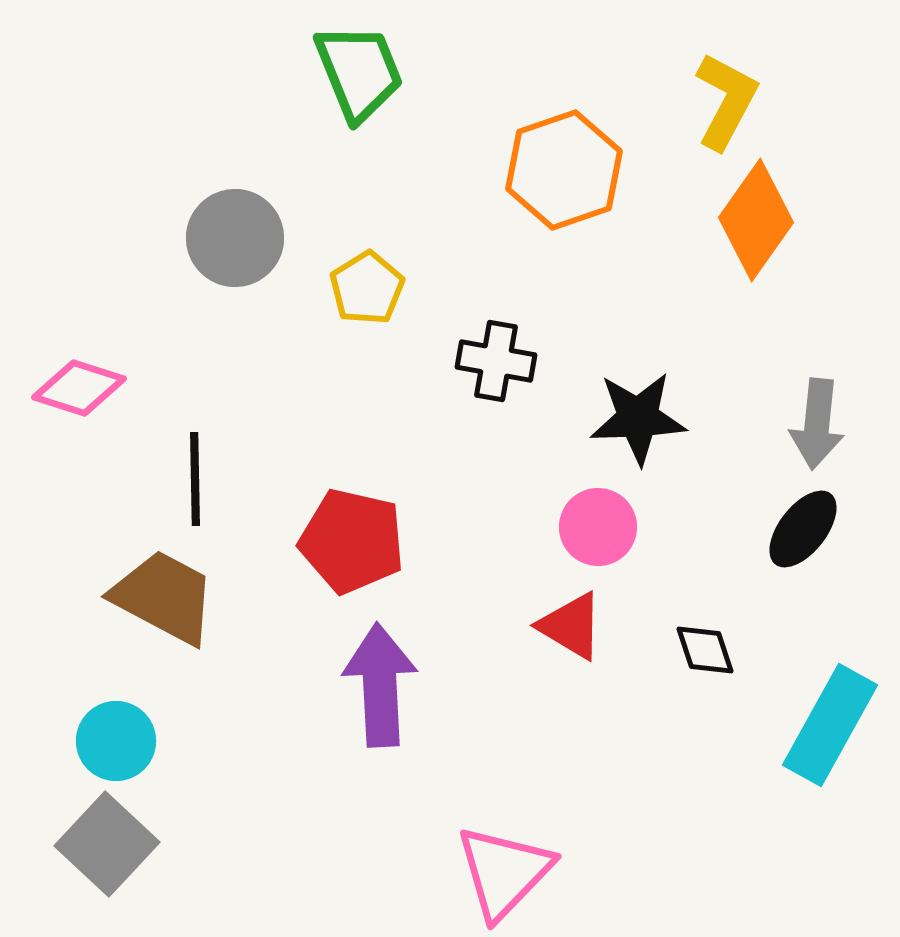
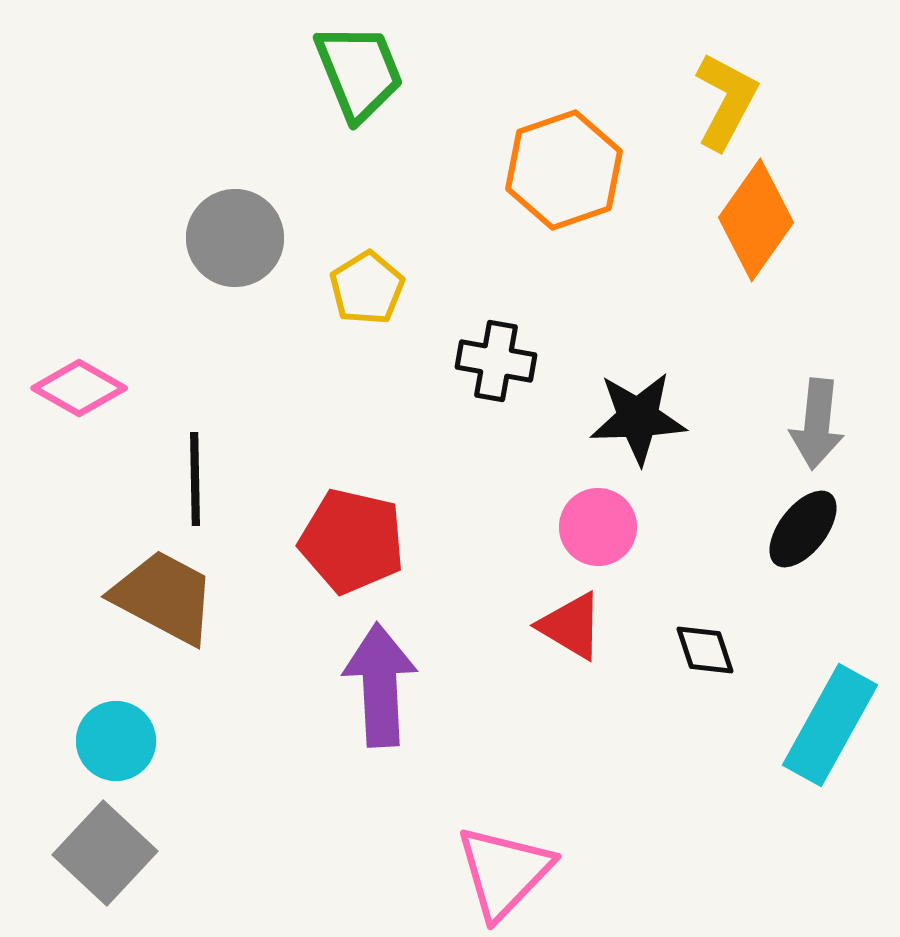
pink diamond: rotated 12 degrees clockwise
gray square: moved 2 px left, 9 px down
